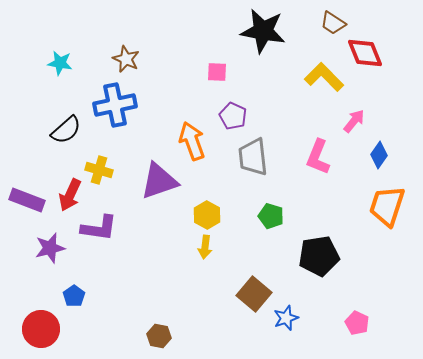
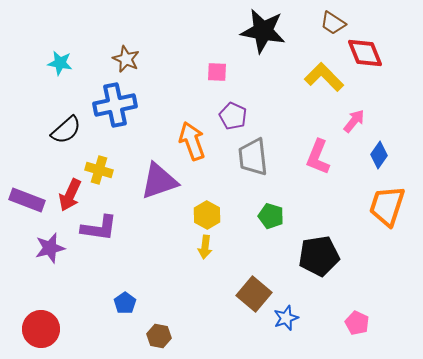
blue pentagon: moved 51 px right, 7 px down
